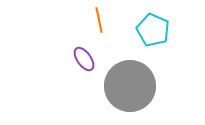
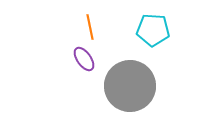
orange line: moved 9 px left, 7 px down
cyan pentagon: rotated 20 degrees counterclockwise
